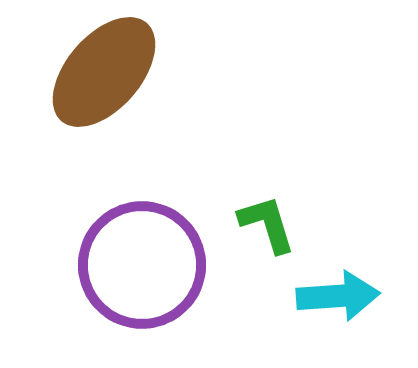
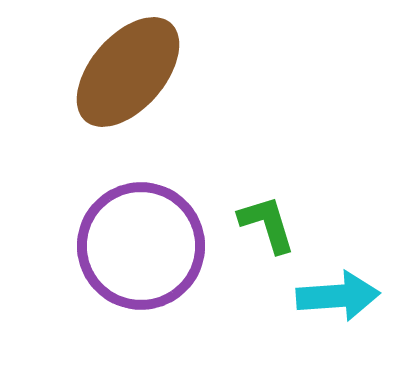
brown ellipse: moved 24 px right
purple circle: moved 1 px left, 19 px up
